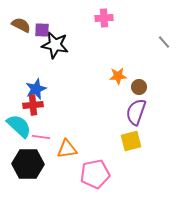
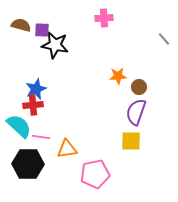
brown semicircle: rotated 12 degrees counterclockwise
gray line: moved 3 px up
yellow square: rotated 15 degrees clockwise
